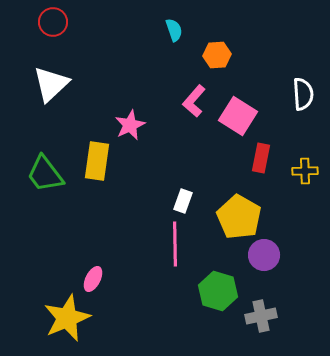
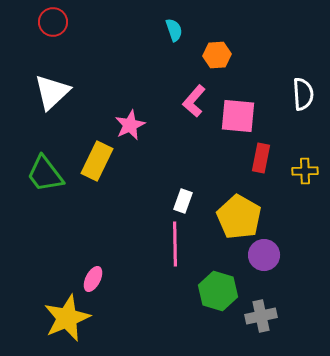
white triangle: moved 1 px right, 8 px down
pink square: rotated 27 degrees counterclockwise
yellow rectangle: rotated 18 degrees clockwise
